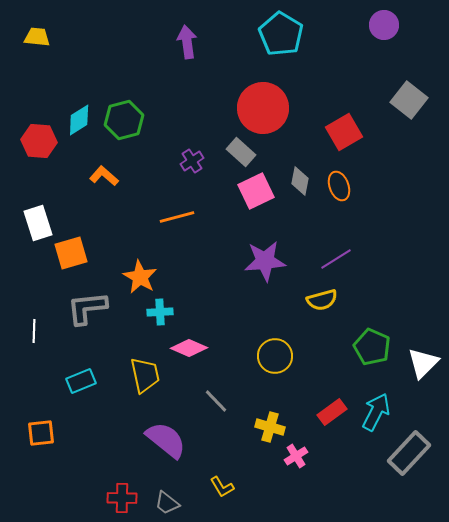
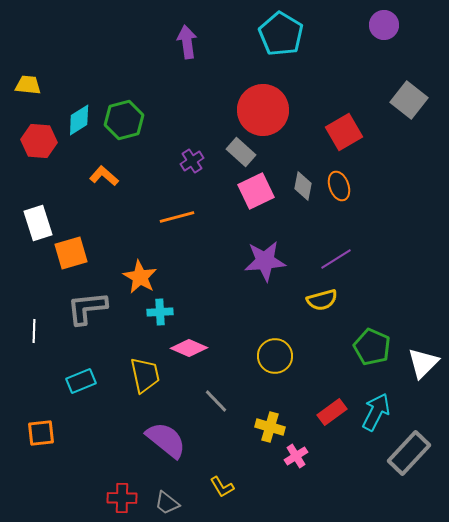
yellow trapezoid at (37, 37): moved 9 px left, 48 px down
red circle at (263, 108): moved 2 px down
gray diamond at (300, 181): moved 3 px right, 5 px down
